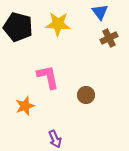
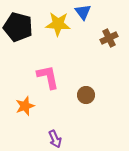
blue triangle: moved 17 px left
